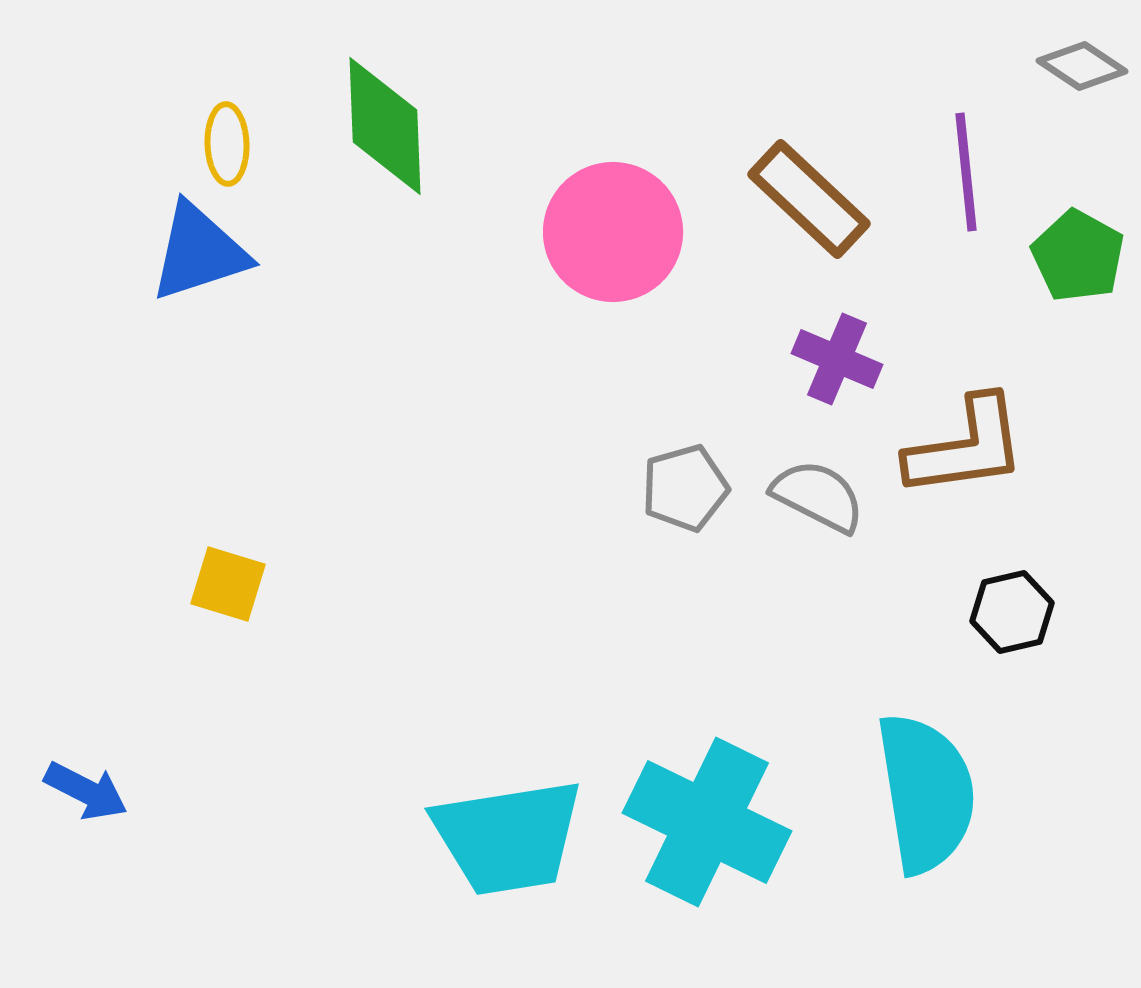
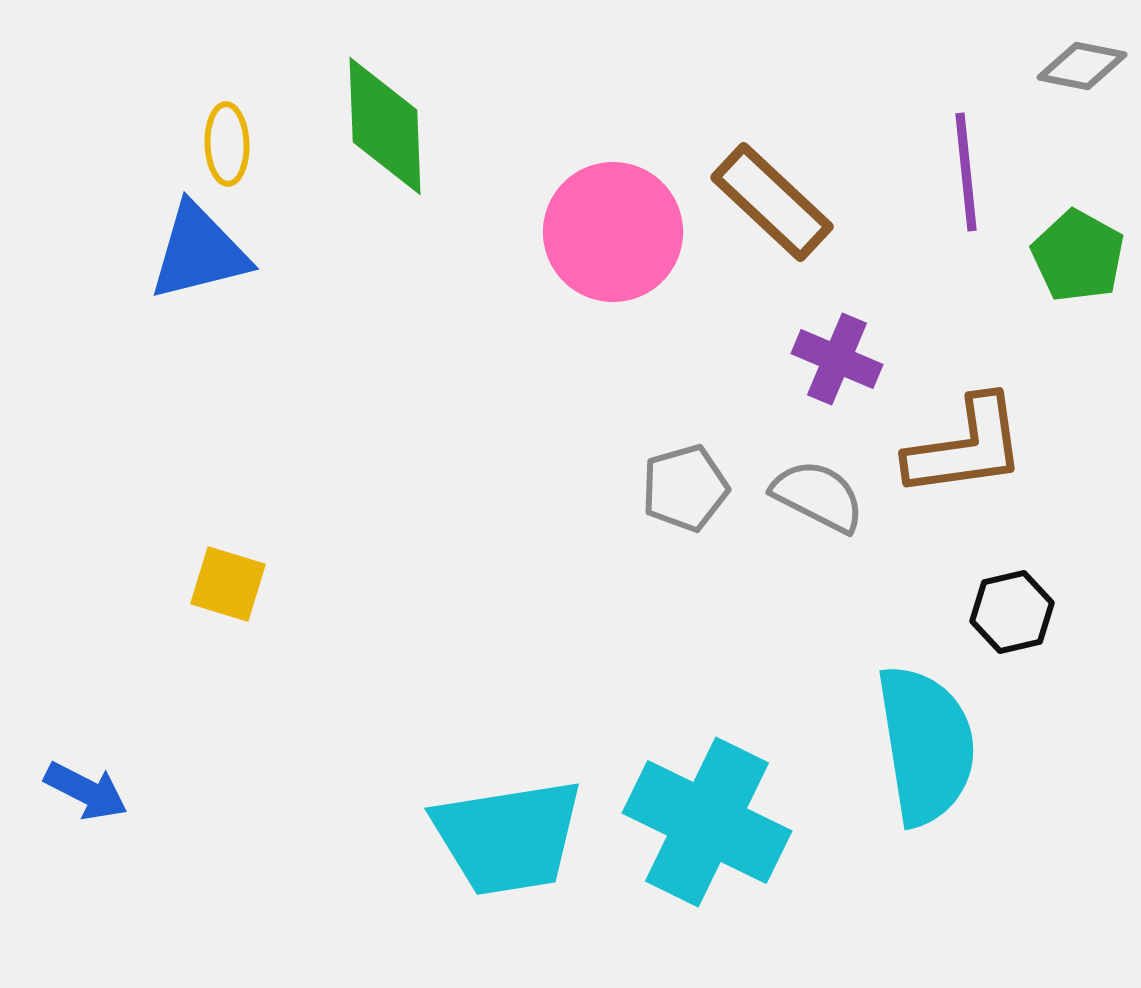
gray diamond: rotated 22 degrees counterclockwise
brown rectangle: moved 37 px left, 3 px down
blue triangle: rotated 4 degrees clockwise
cyan semicircle: moved 48 px up
